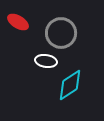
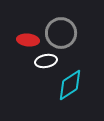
red ellipse: moved 10 px right, 18 px down; rotated 25 degrees counterclockwise
white ellipse: rotated 20 degrees counterclockwise
